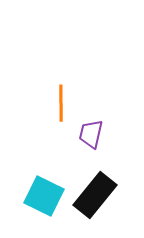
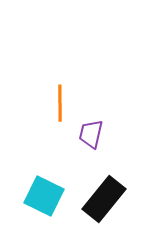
orange line: moved 1 px left
black rectangle: moved 9 px right, 4 px down
